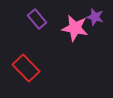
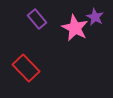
purple star: rotated 12 degrees clockwise
pink star: rotated 16 degrees clockwise
